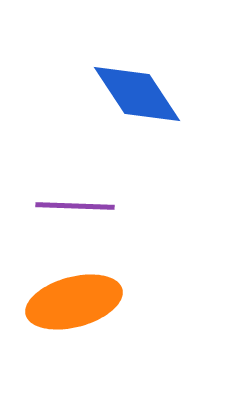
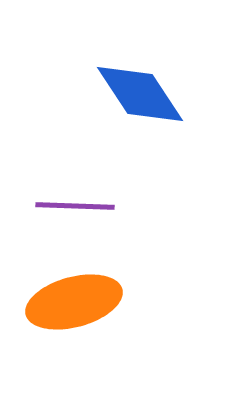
blue diamond: moved 3 px right
